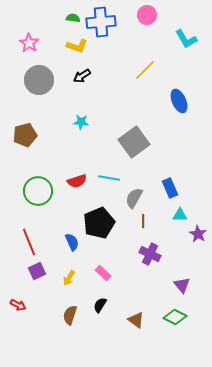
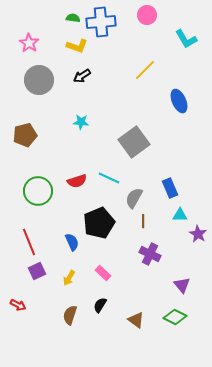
cyan line: rotated 15 degrees clockwise
